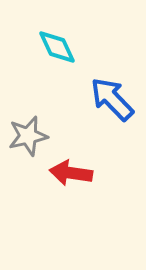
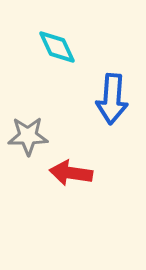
blue arrow: rotated 132 degrees counterclockwise
gray star: rotated 12 degrees clockwise
